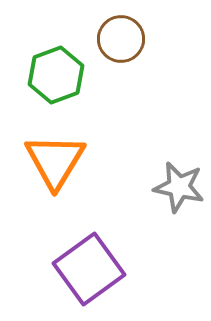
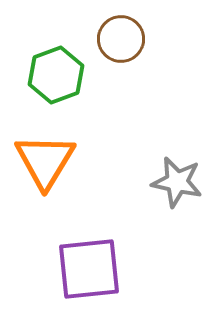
orange triangle: moved 10 px left
gray star: moved 2 px left, 5 px up
purple square: rotated 30 degrees clockwise
